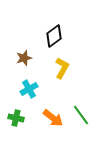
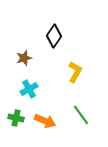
black diamond: rotated 20 degrees counterclockwise
yellow L-shape: moved 13 px right, 4 px down
orange arrow: moved 8 px left, 3 px down; rotated 15 degrees counterclockwise
